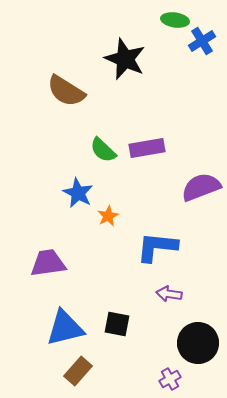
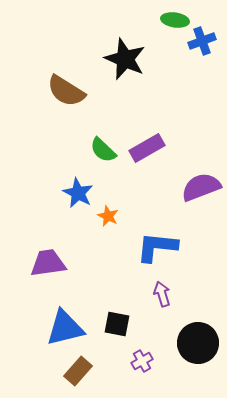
blue cross: rotated 12 degrees clockwise
purple rectangle: rotated 20 degrees counterclockwise
orange star: rotated 20 degrees counterclockwise
purple arrow: moved 7 px left; rotated 65 degrees clockwise
purple cross: moved 28 px left, 18 px up
